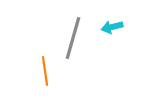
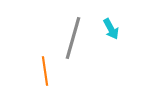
cyan arrow: moved 1 px left, 2 px down; rotated 105 degrees counterclockwise
